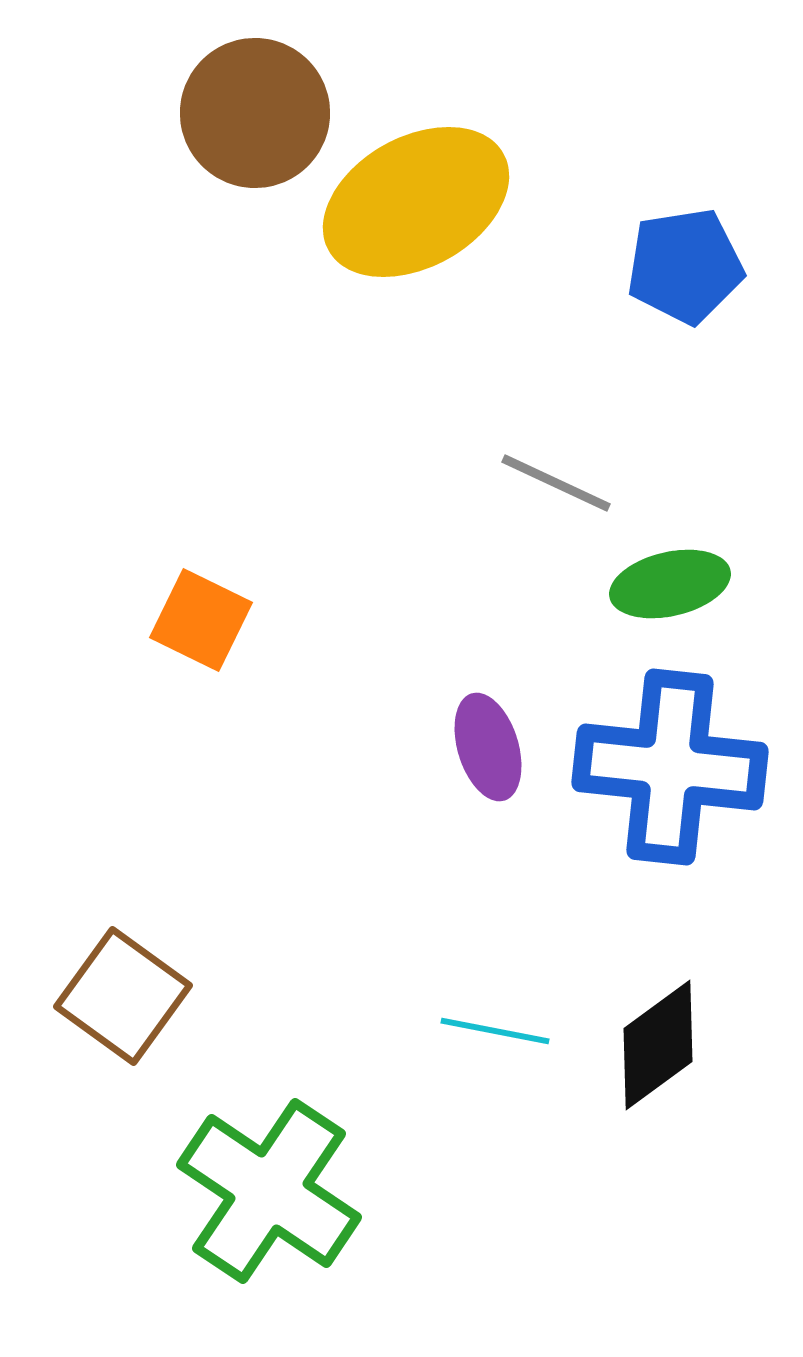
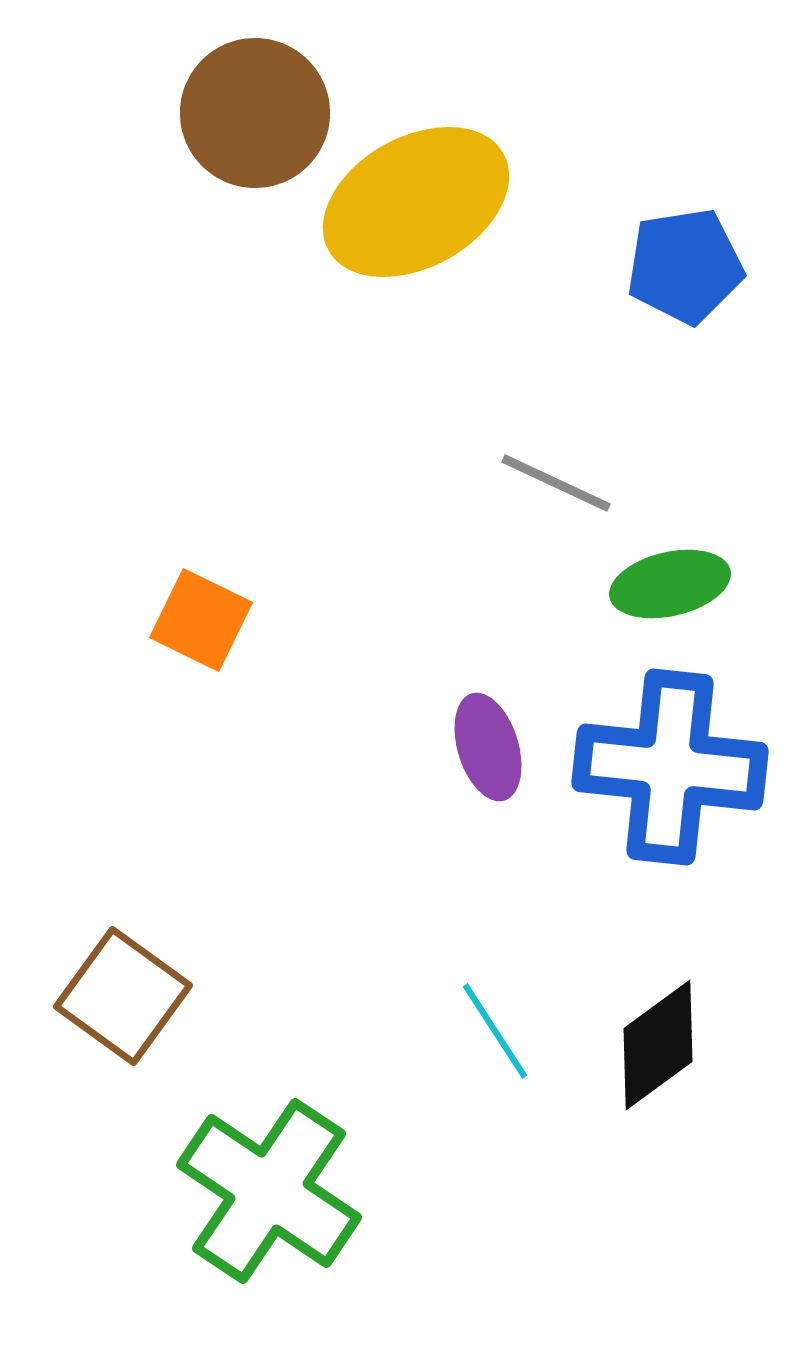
cyan line: rotated 46 degrees clockwise
